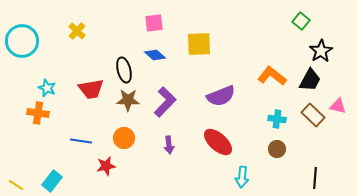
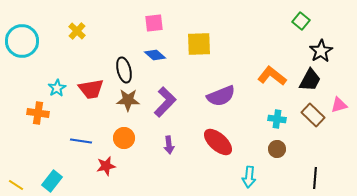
cyan star: moved 10 px right; rotated 18 degrees clockwise
pink triangle: moved 1 px right, 1 px up; rotated 30 degrees counterclockwise
cyan arrow: moved 7 px right
